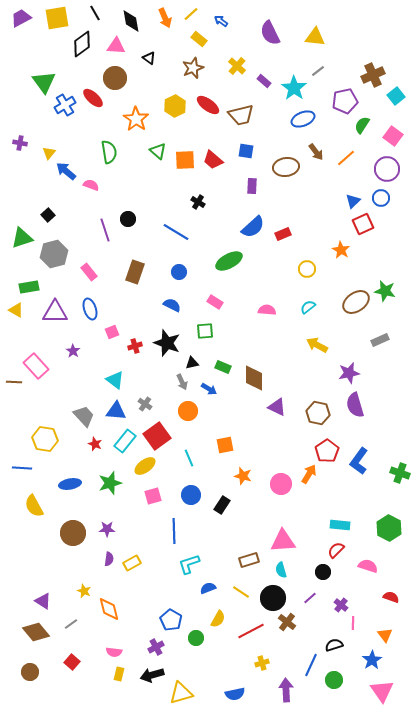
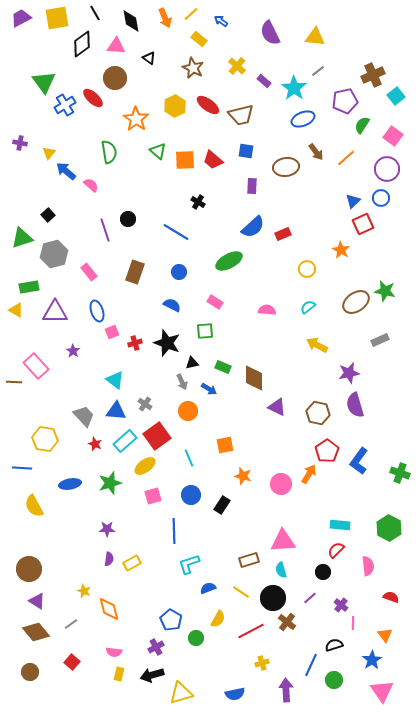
brown star at (193, 68): rotated 25 degrees counterclockwise
pink semicircle at (91, 185): rotated 21 degrees clockwise
blue ellipse at (90, 309): moved 7 px right, 2 px down
red cross at (135, 346): moved 3 px up
cyan rectangle at (125, 441): rotated 10 degrees clockwise
brown circle at (73, 533): moved 44 px left, 36 px down
pink semicircle at (368, 566): rotated 66 degrees clockwise
purple triangle at (43, 601): moved 6 px left
